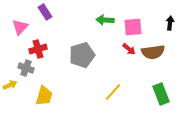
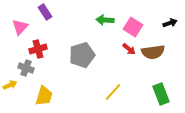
black arrow: rotated 64 degrees clockwise
pink square: rotated 36 degrees clockwise
